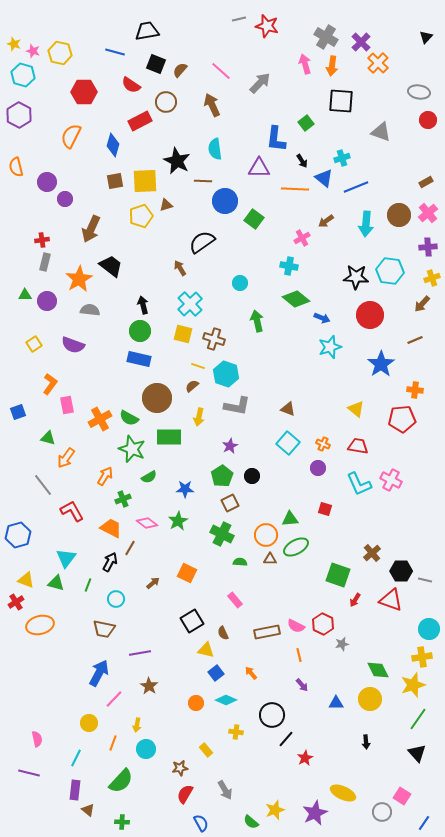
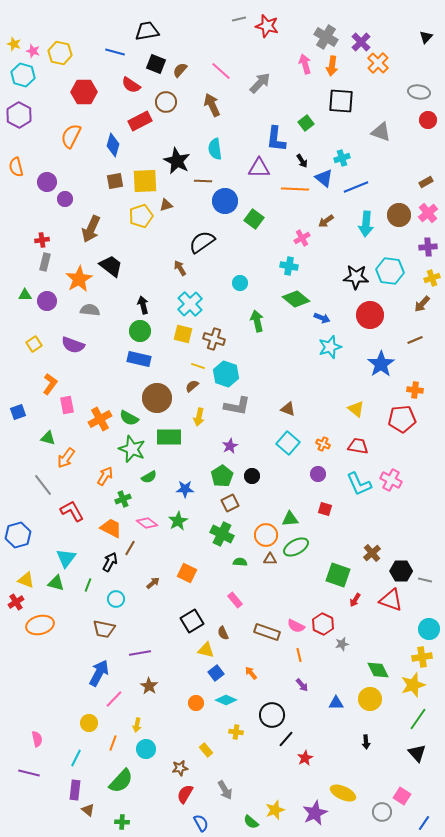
purple circle at (318, 468): moved 6 px down
brown rectangle at (267, 632): rotated 30 degrees clockwise
